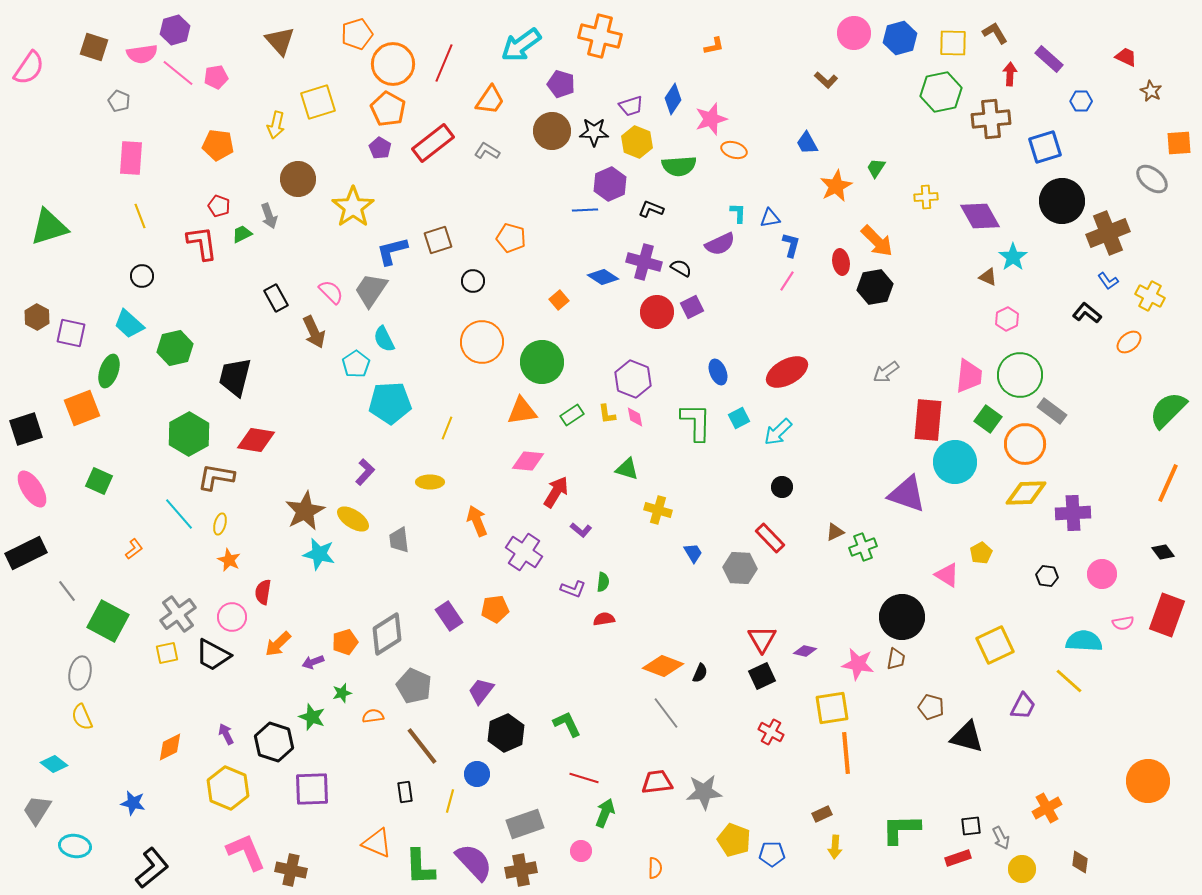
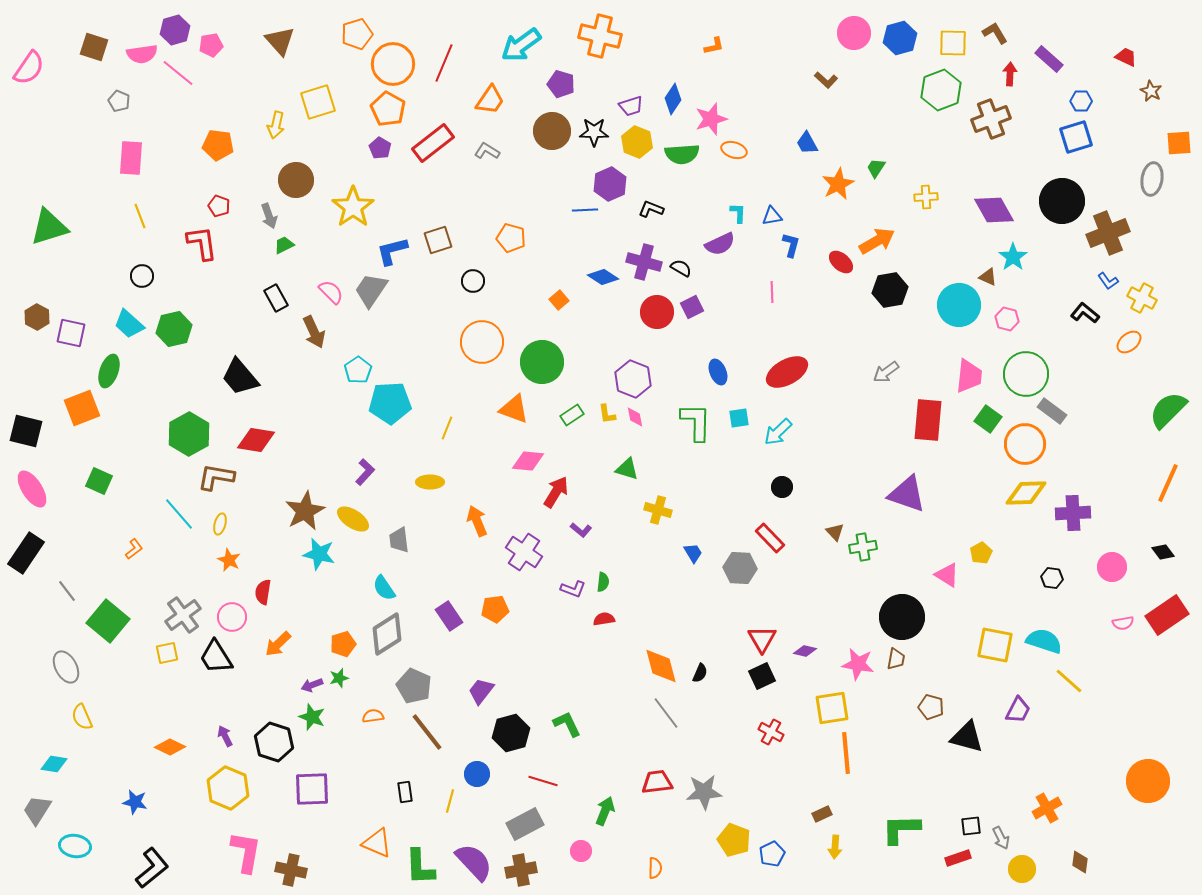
pink pentagon at (216, 77): moved 5 px left, 32 px up
green hexagon at (941, 92): moved 2 px up; rotated 9 degrees counterclockwise
brown cross at (991, 119): rotated 15 degrees counterclockwise
blue square at (1045, 147): moved 31 px right, 10 px up
green semicircle at (679, 166): moved 3 px right, 12 px up
brown circle at (298, 179): moved 2 px left, 1 px down
gray ellipse at (1152, 179): rotated 60 degrees clockwise
orange star at (836, 186): moved 2 px right, 2 px up
purple diamond at (980, 216): moved 14 px right, 6 px up
blue triangle at (770, 218): moved 2 px right, 2 px up
green trapezoid at (242, 234): moved 42 px right, 11 px down
orange arrow at (877, 241): rotated 75 degrees counterclockwise
red ellipse at (841, 262): rotated 40 degrees counterclockwise
pink line at (787, 281): moved 15 px left, 11 px down; rotated 35 degrees counterclockwise
black hexagon at (875, 287): moved 15 px right, 3 px down
yellow cross at (1150, 296): moved 8 px left, 2 px down
black L-shape at (1087, 313): moved 2 px left
pink hexagon at (1007, 319): rotated 20 degrees counterclockwise
cyan semicircle at (384, 339): moved 249 px down; rotated 8 degrees counterclockwise
green hexagon at (175, 348): moved 1 px left, 19 px up
cyan pentagon at (356, 364): moved 2 px right, 6 px down
green circle at (1020, 375): moved 6 px right, 1 px up
black trapezoid at (235, 377): moved 5 px right; rotated 54 degrees counterclockwise
orange triangle at (522, 411): moved 8 px left, 2 px up; rotated 28 degrees clockwise
cyan square at (739, 418): rotated 20 degrees clockwise
black square at (26, 429): moved 2 px down; rotated 32 degrees clockwise
cyan circle at (955, 462): moved 4 px right, 157 px up
brown triangle at (835, 532): rotated 48 degrees counterclockwise
green cross at (863, 547): rotated 12 degrees clockwise
black rectangle at (26, 553): rotated 30 degrees counterclockwise
pink circle at (1102, 574): moved 10 px right, 7 px up
black hexagon at (1047, 576): moved 5 px right, 2 px down
gray cross at (178, 614): moved 5 px right, 1 px down
red rectangle at (1167, 615): rotated 36 degrees clockwise
green square at (108, 621): rotated 12 degrees clockwise
cyan semicircle at (1084, 641): moved 40 px left; rotated 15 degrees clockwise
orange pentagon at (345, 642): moved 2 px left, 2 px down
yellow square at (995, 645): rotated 36 degrees clockwise
black trapezoid at (213, 655): moved 3 px right, 2 px down; rotated 30 degrees clockwise
purple arrow at (313, 662): moved 1 px left, 23 px down
orange diamond at (663, 666): moved 2 px left; rotated 54 degrees clockwise
gray ellipse at (80, 673): moved 14 px left, 6 px up; rotated 40 degrees counterclockwise
green star at (342, 693): moved 3 px left, 15 px up
purple trapezoid at (1023, 706): moved 5 px left, 4 px down
black hexagon at (506, 733): moved 5 px right; rotated 9 degrees clockwise
purple arrow at (226, 734): moved 1 px left, 2 px down
brown line at (422, 746): moved 5 px right, 14 px up
orange diamond at (170, 747): rotated 52 degrees clockwise
cyan diamond at (54, 764): rotated 28 degrees counterclockwise
red line at (584, 778): moved 41 px left, 3 px down
blue star at (133, 803): moved 2 px right, 1 px up
green arrow at (605, 813): moved 2 px up
gray rectangle at (525, 824): rotated 9 degrees counterclockwise
pink L-shape at (246, 852): rotated 33 degrees clockwise
blue pentagon at (772, 854): rotated 25 degrees counterclockwise
